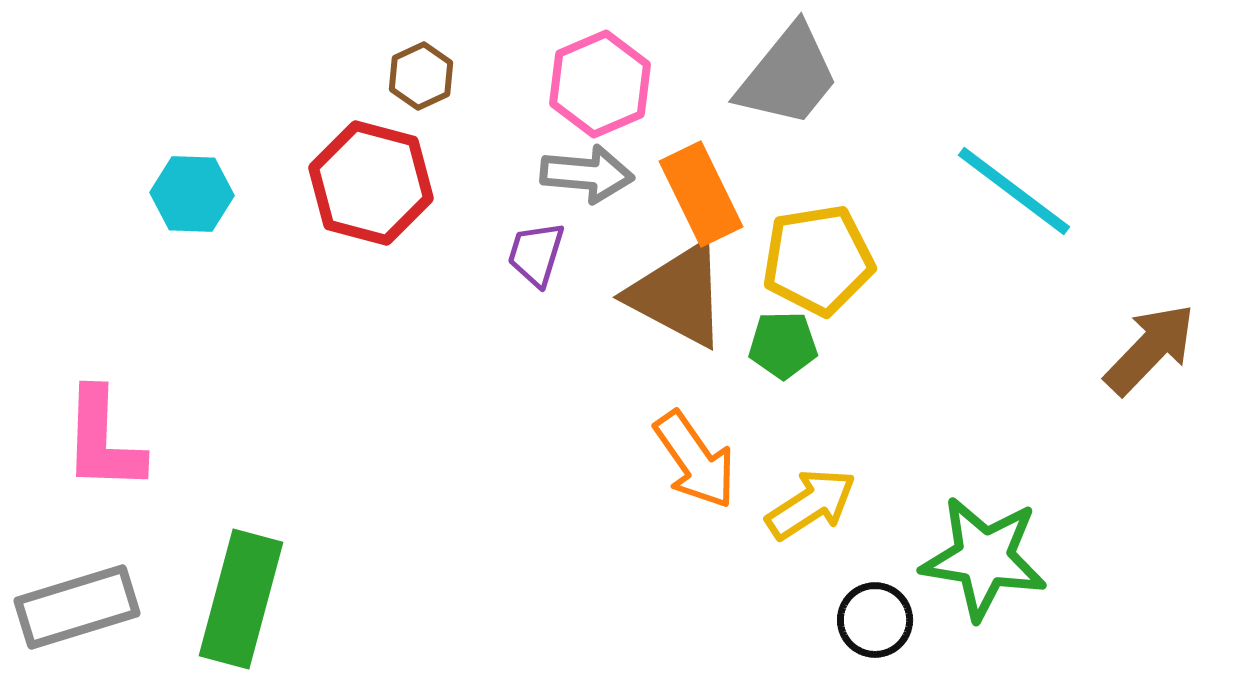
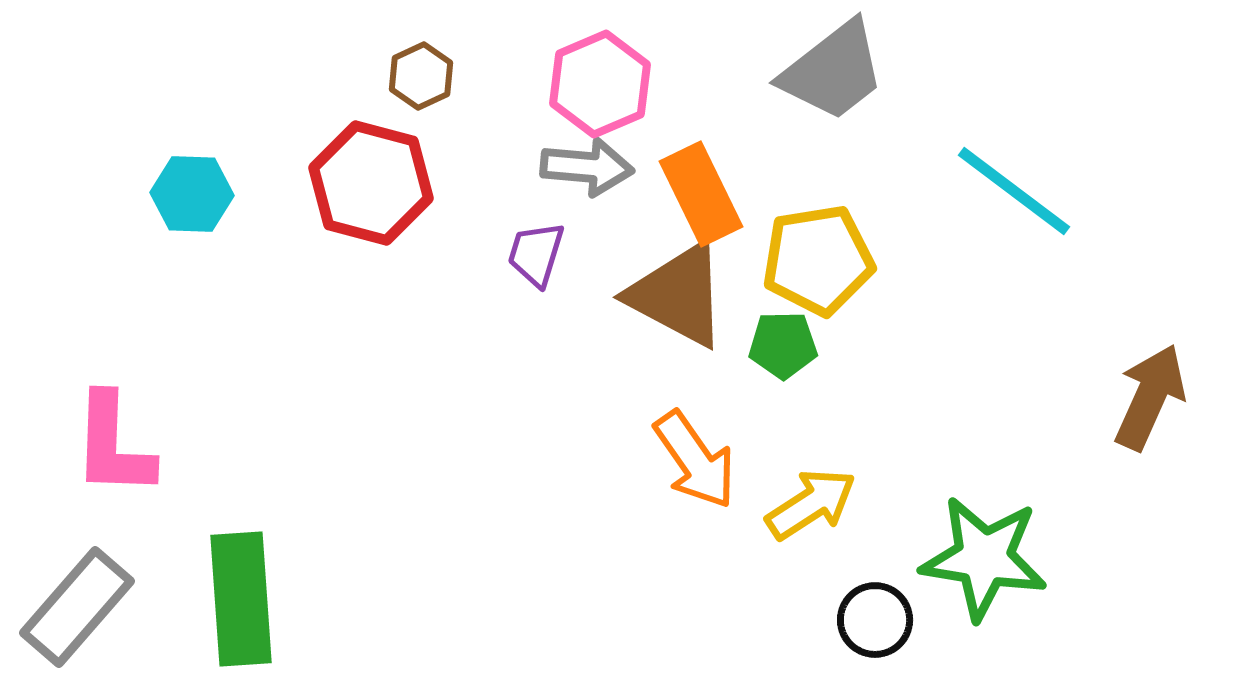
gray trapezoid: moved 45 px right, 5 px up; rotated 13 degrees clockwise
gray arrow: moved 7 px up
brown arrow: moved 48 px down; rotated 20 degrees counterclockwise
pink L-shape: moved 10 px right, 5 px down
green rectangle: rotated 19 degrees counterclockwise
gray rectangle: rotated 32 degrees counterclockwise
